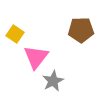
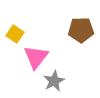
gray star: moved 1 px right
